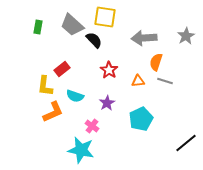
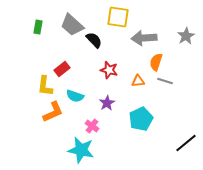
yellow square: moved 13 px right
red star: rotated 18 degrees counterclockwise
